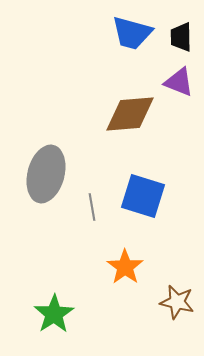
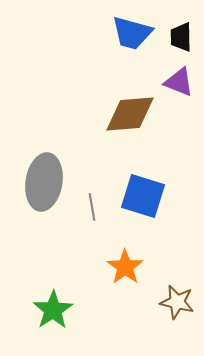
gray ellipse: moved 2 px left, 8 px down; rotated 6 degrees counterclockwise
green star: moved 1 px left, 4 px up
